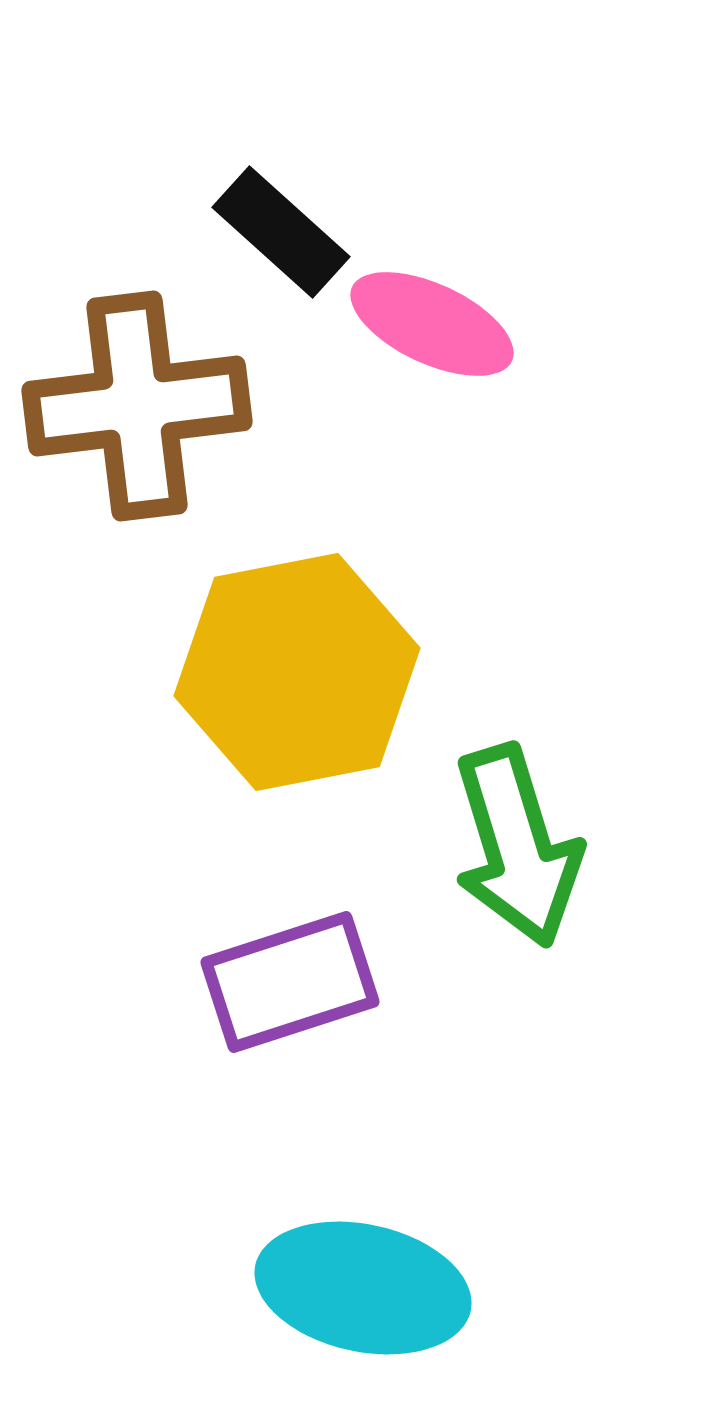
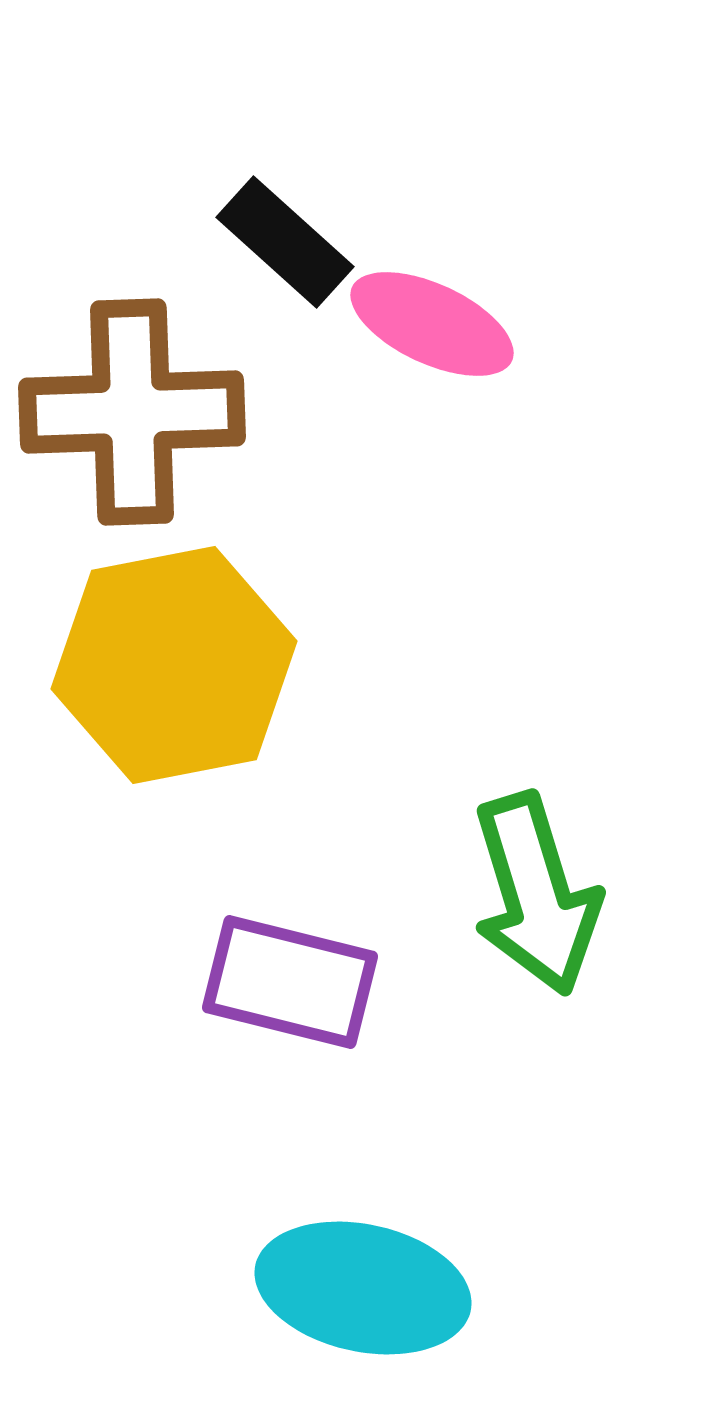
black rectangle: moved 4 px right, 10 px down
brown cross: moved 5 px left, 6 px down; rotated 5 degrees clockwise
yellow hexagon: moved 123 px left, 7 px up
green arrow: moved 19 px right, 48 px down
purple rectangle: rotated 32 degrees clockwise
